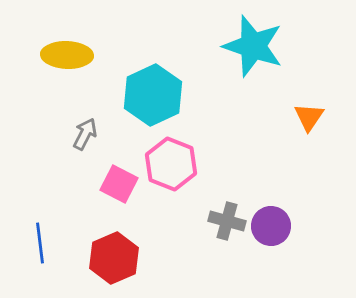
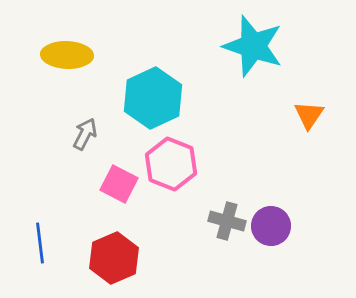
cyan hexagon: moved 3 px down
orange triangle: moved 2 px up
